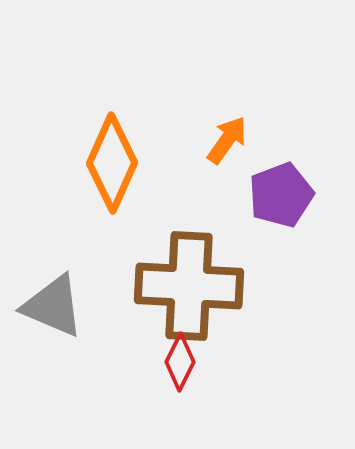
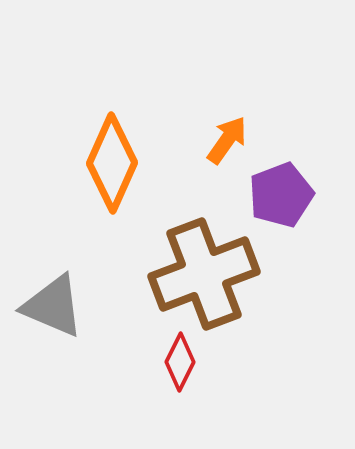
brown cross: moved 15 px right, 12 px up; rotated 24 degrees counterclockwise
